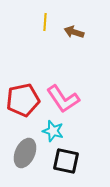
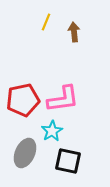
yellow line: moved 1 px right; rotated 18 degrees clockwise
brown arrow: rotated 66 degrees clockwise
pink L-shape: rotated 64 degrees counterclockwise
cyan star: moved 1 px left; rotated 25 degrees clockwise
black square: moved 2 px right
